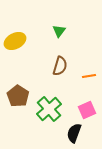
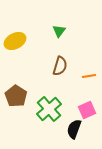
brown pentagon: moved 2 px left
black semicircle: moved 4 px up
